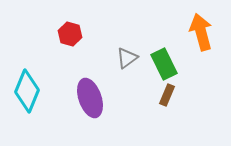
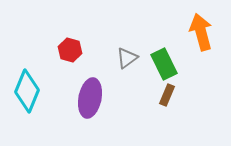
red hexagon: moved 16 px down
purple ellipse: rotated 30 degrees clockwise
